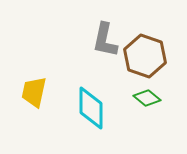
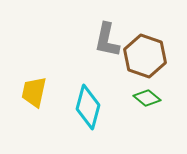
gray L-shape: moved 2 px right
cyan diamond: moved 3 px left, 1 px up; rotated 15 degrees clockwise
